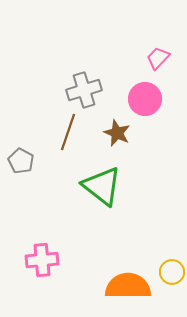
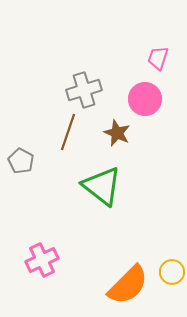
pink trapezoid: rotated 25 degrees counterclockwise
pink cross: rotated 20 degrees counterclockwise
orange semicircle: moved 1 px up; rotated 135 degrees clockwise
